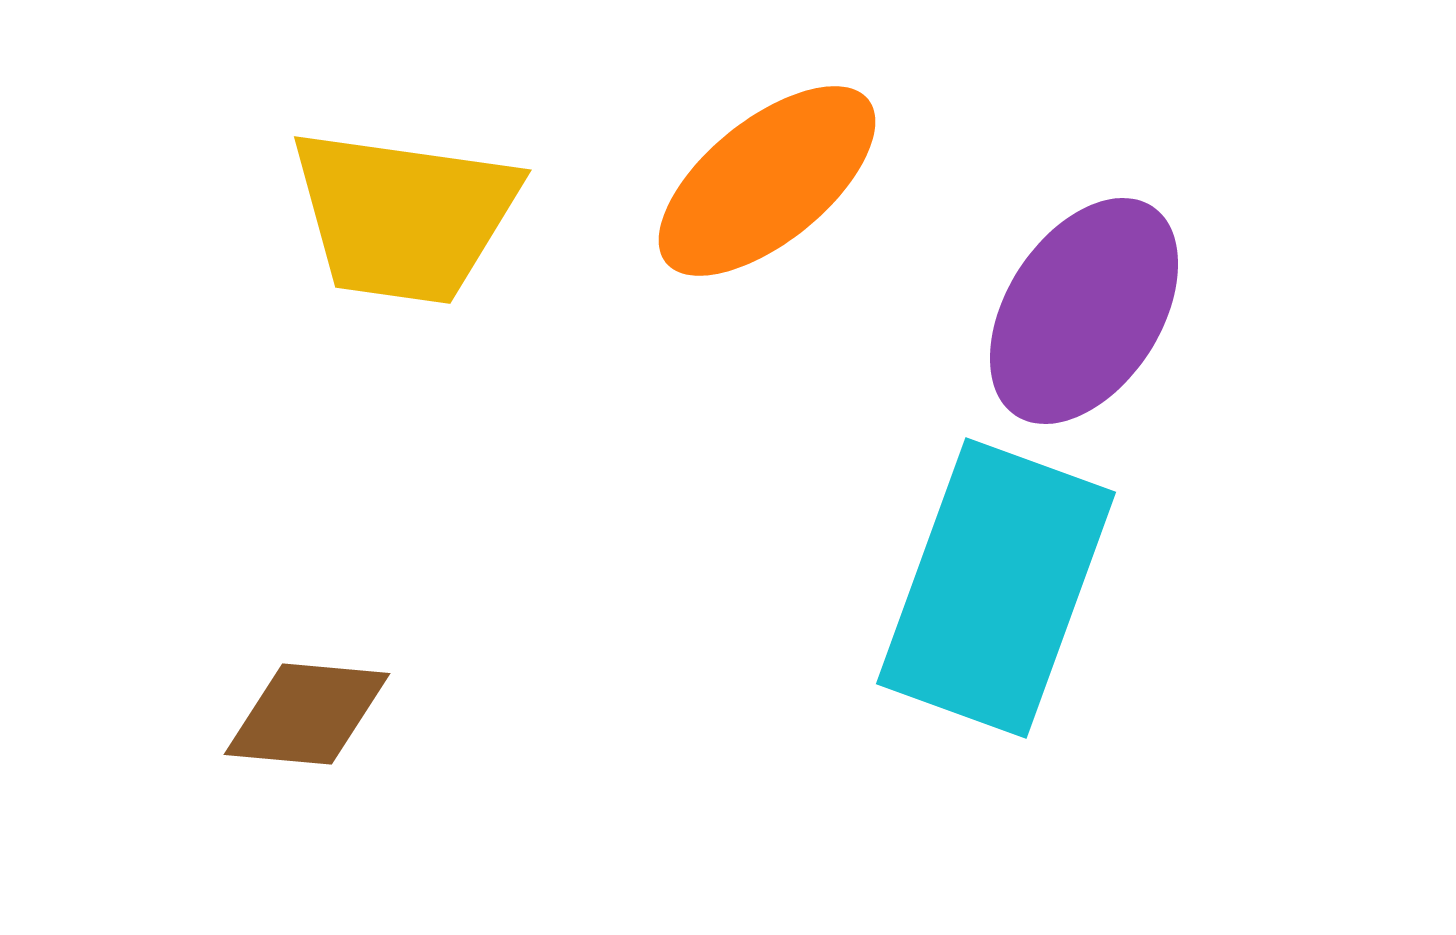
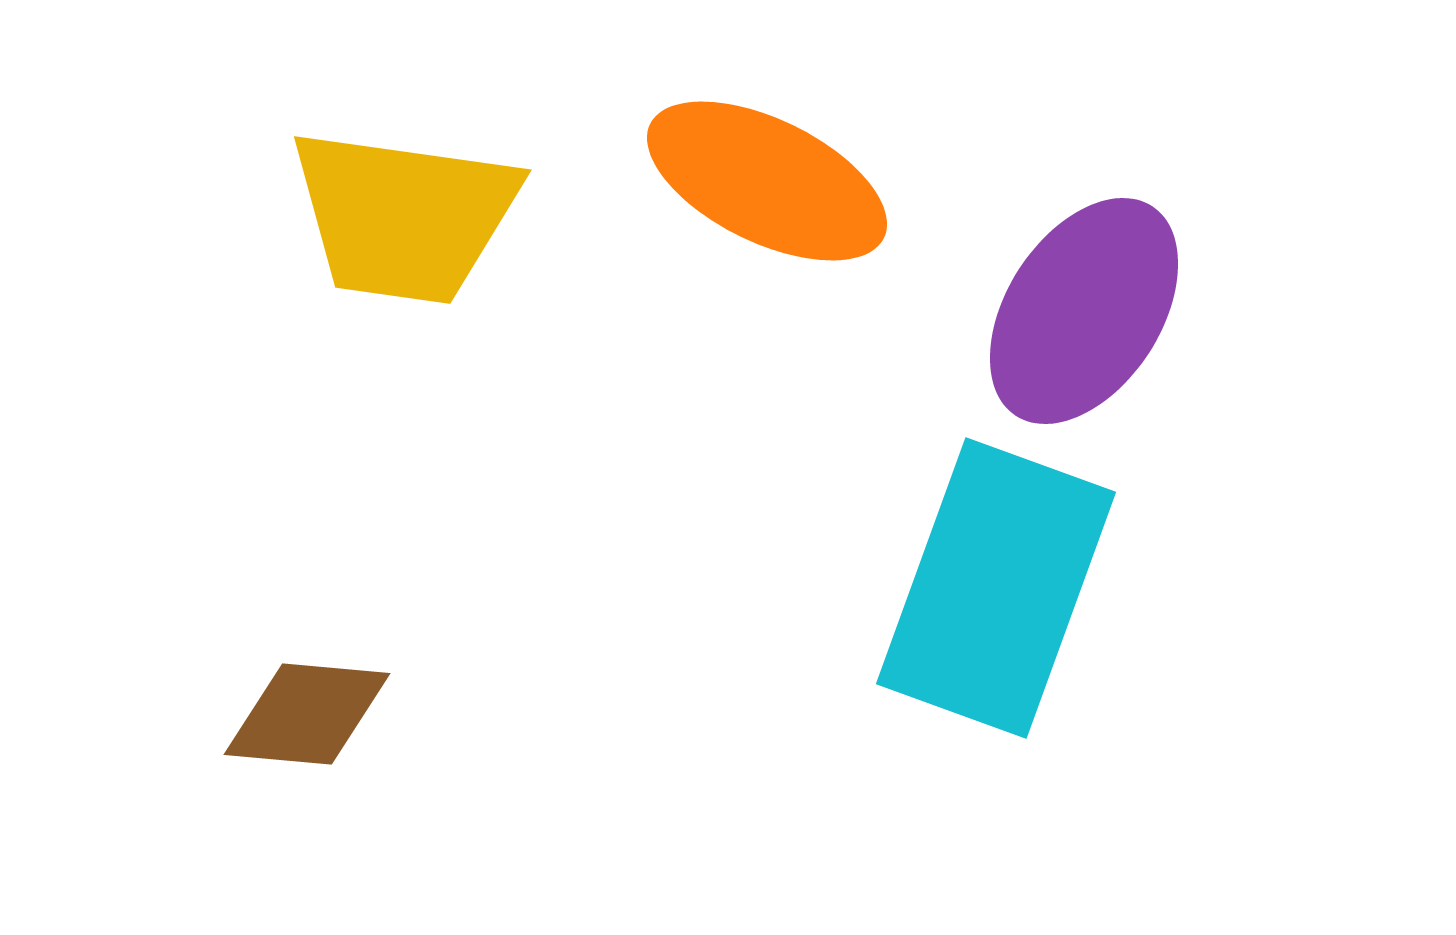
orange ellipse: rotated 65 degrees clockwise
